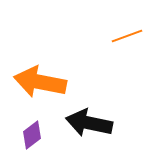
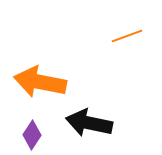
purple diamond: rotated 20 degrees counterclockwise
